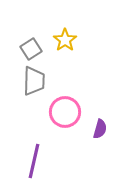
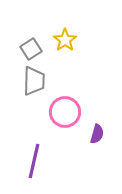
purple semicircle: moved 3 px left, 5 px down
